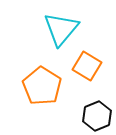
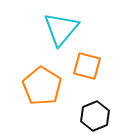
orange square: rotated 16 degrees counterclockwise
black hexagon: moved 2 px left
